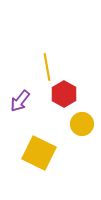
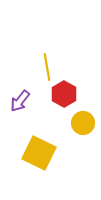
yellow circle: moved 1 px right, 1 px up
